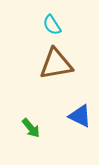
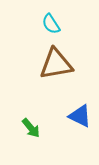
cyan semicircle: moved 1 px left, 1 px up
